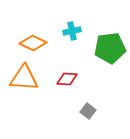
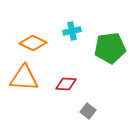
red diamond: moved 1 px left, 5 px down
